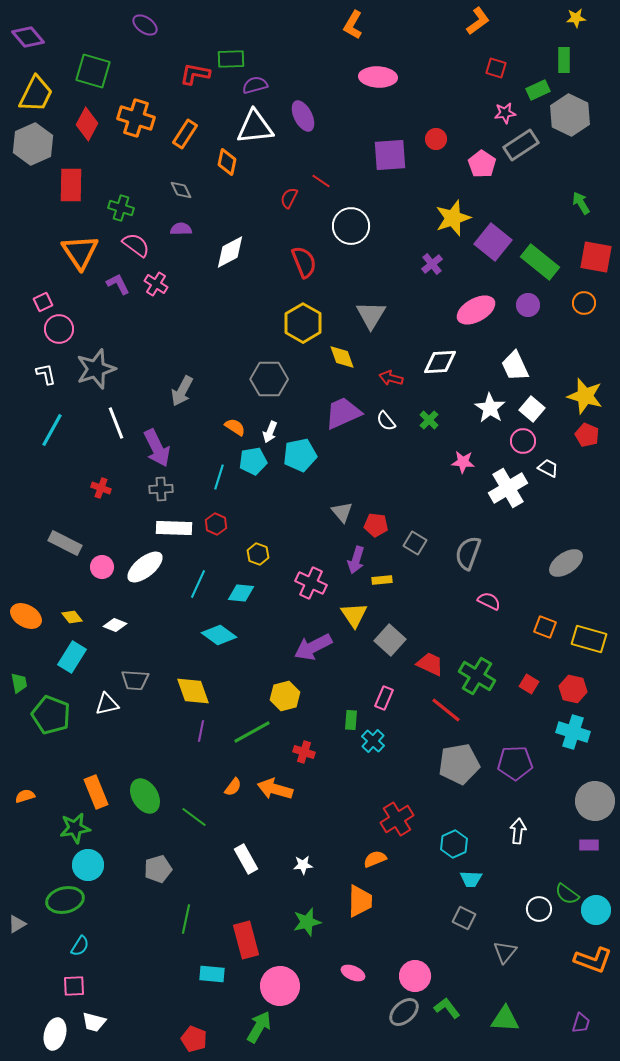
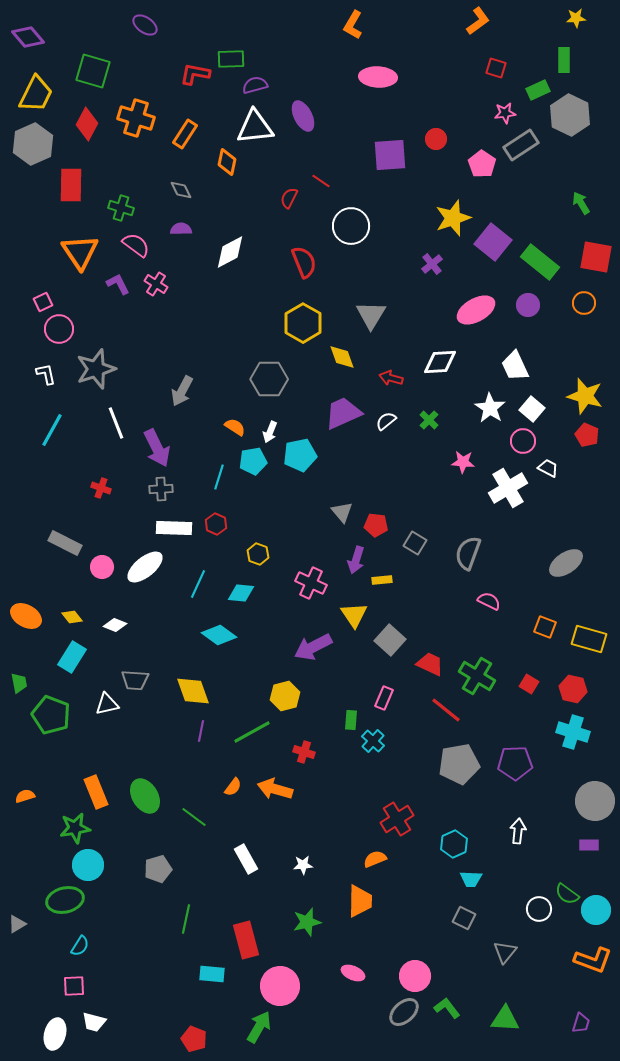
white semicircle at (386, 421): rotated 90 degrees clockwise
